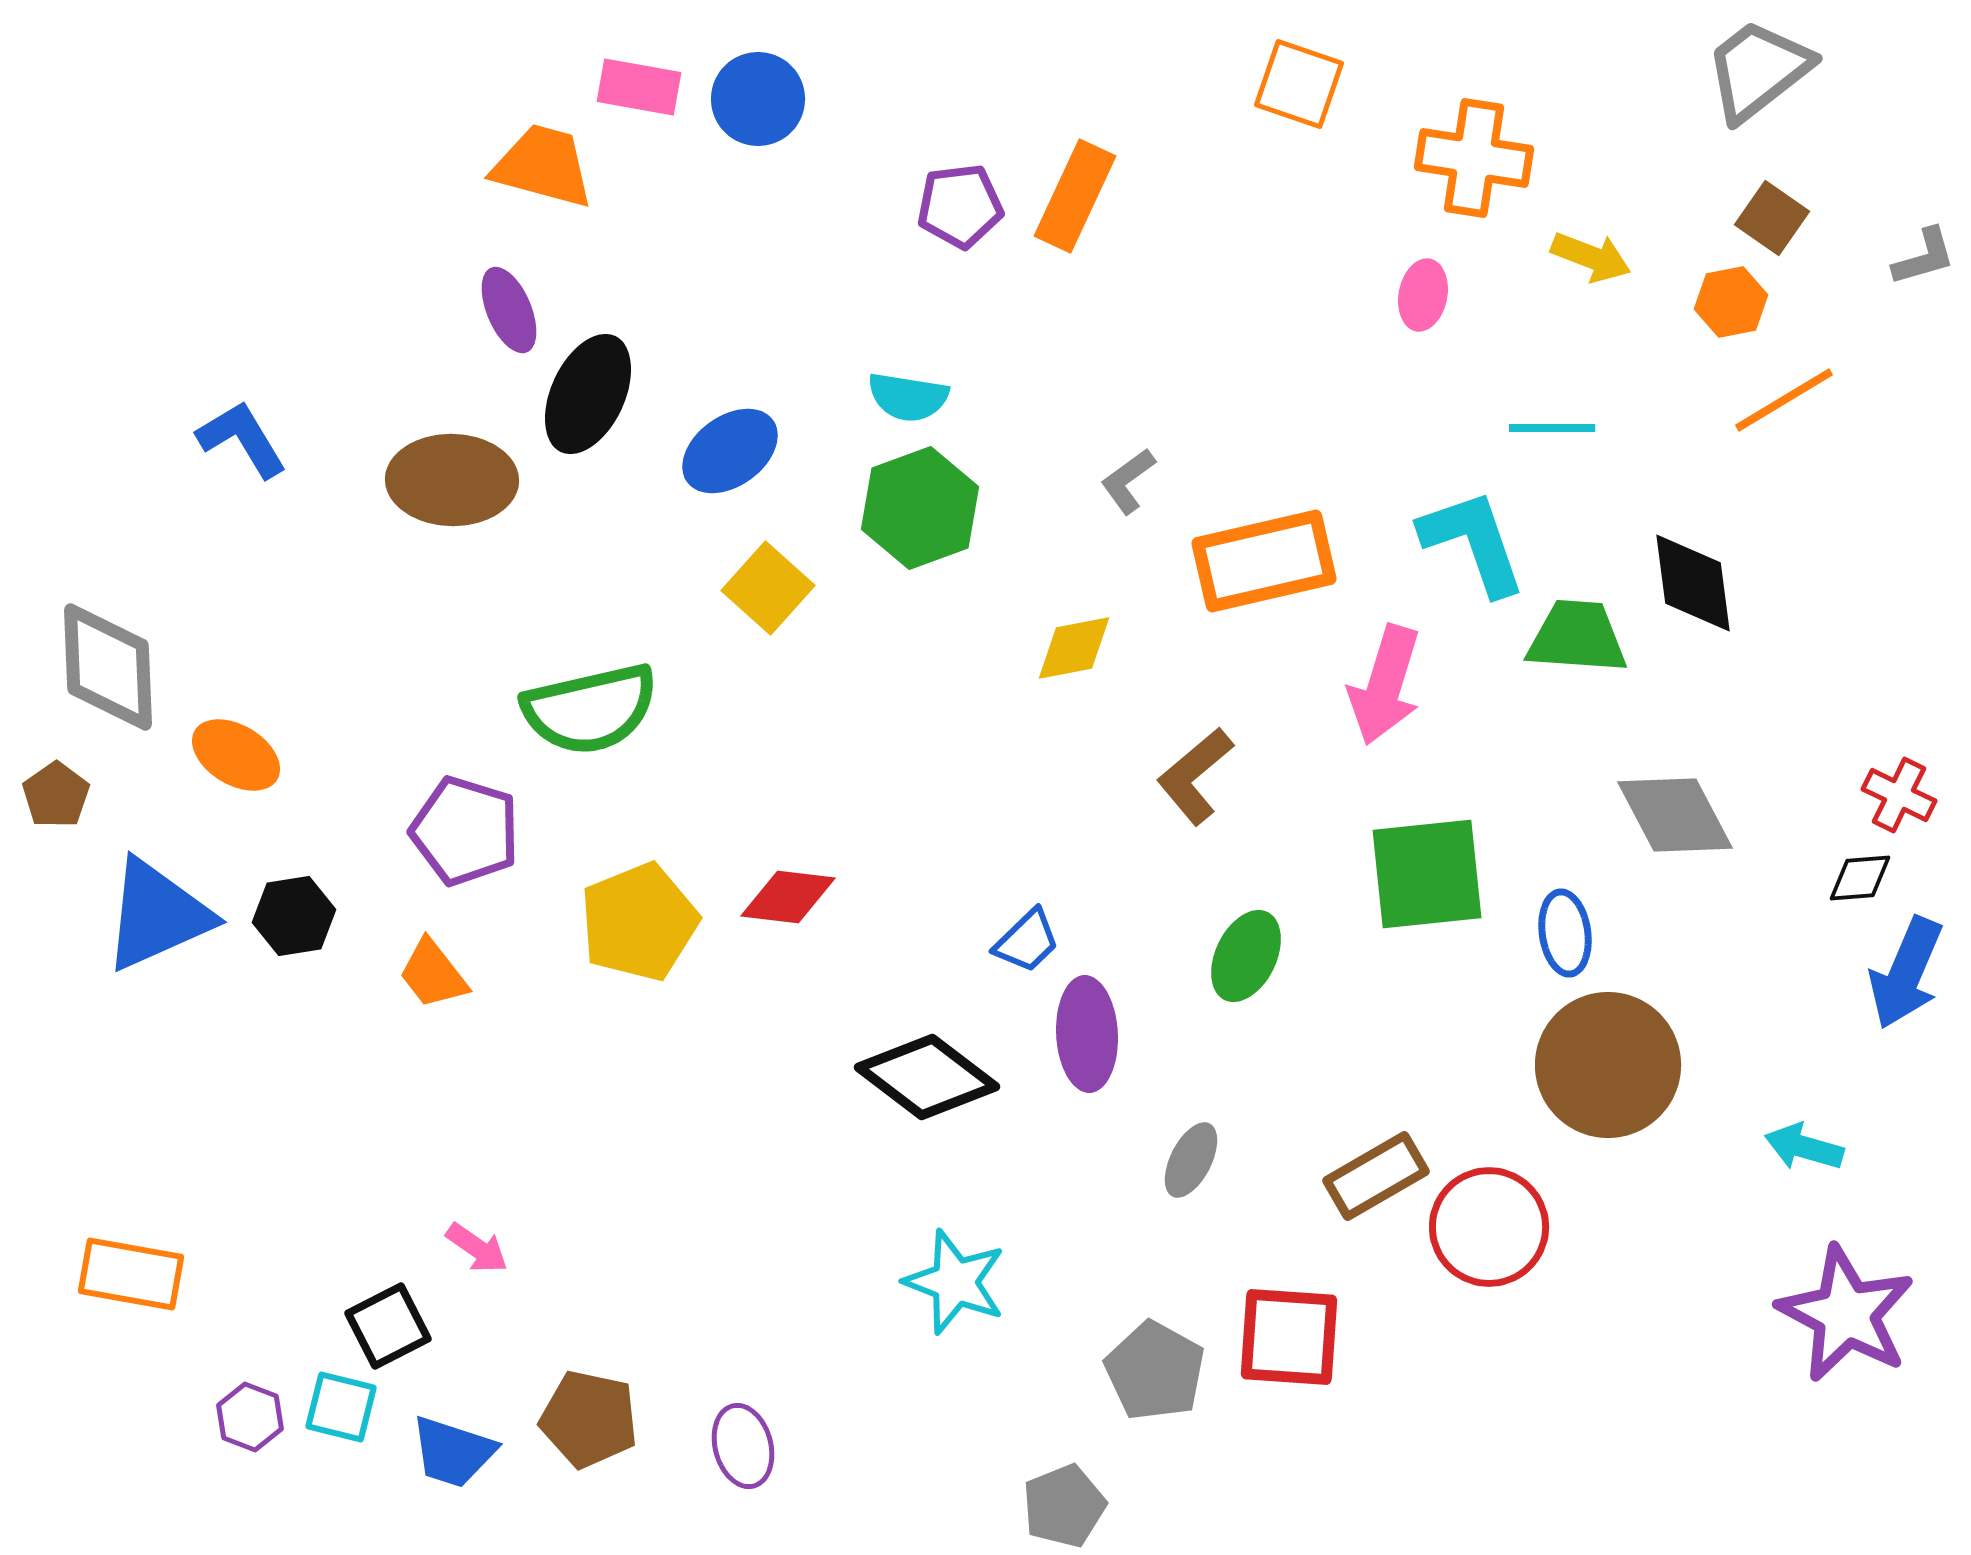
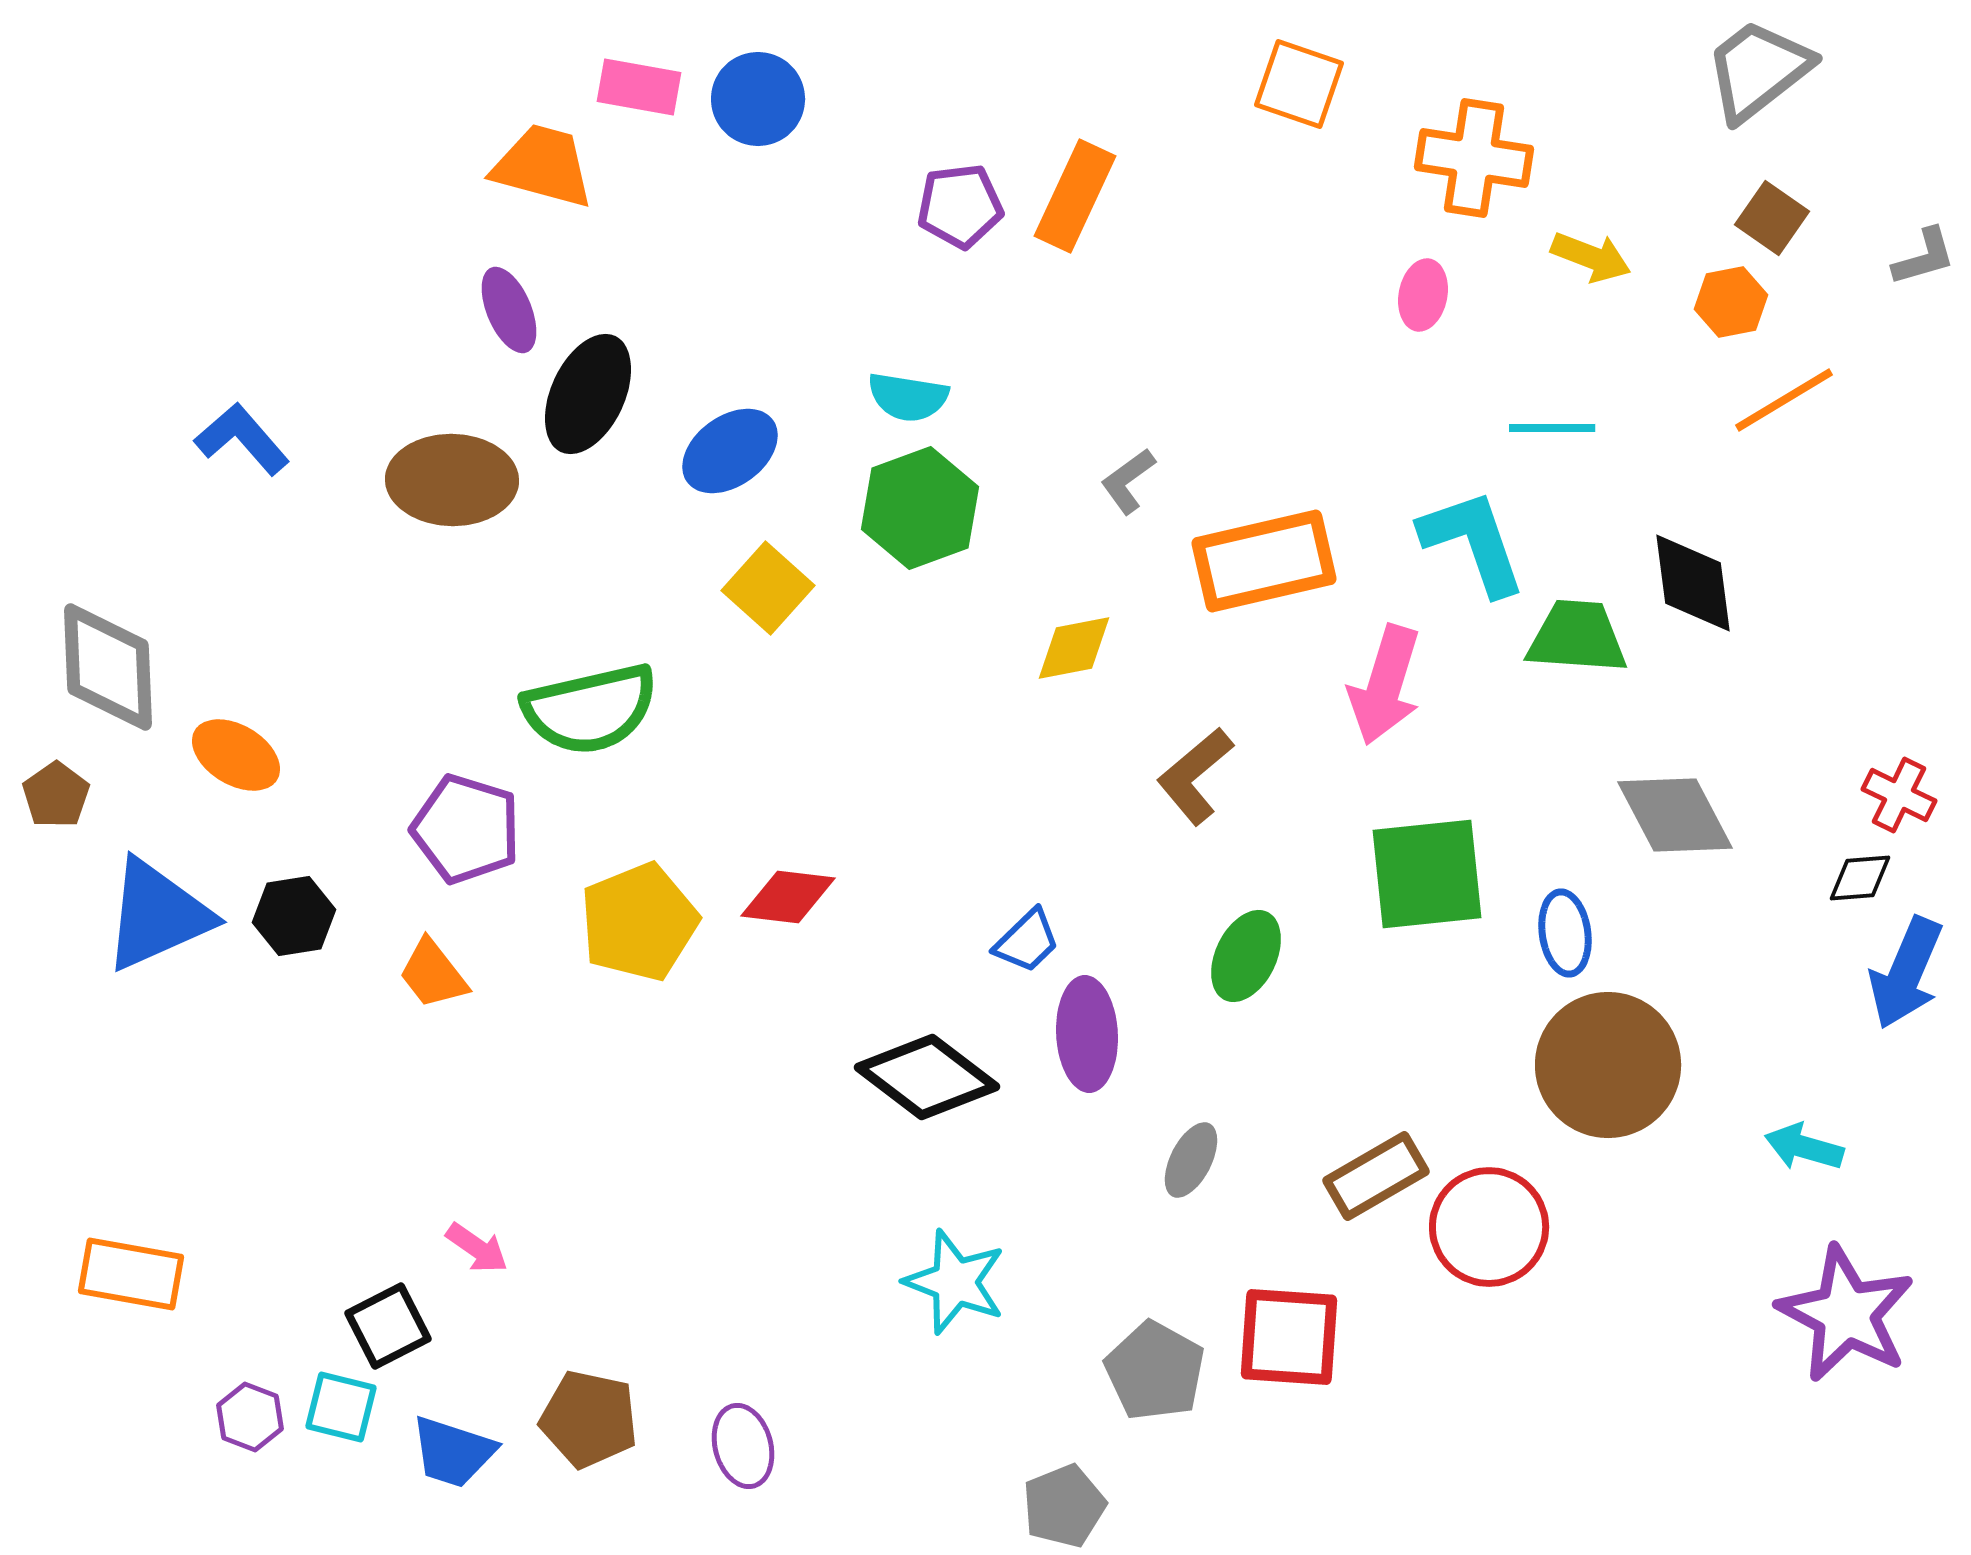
blue L-shape at (242, 439): rotated 10 degrees counterclockwise
purple pentagon at (465, 831): moved 1 px right, 2 px up
